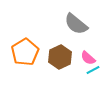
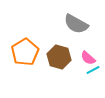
gray semicircle: rotated 10 degrees counterclockwise
brown hexagon: moved 1 px left; rotated 20 degrees counterclockwise
